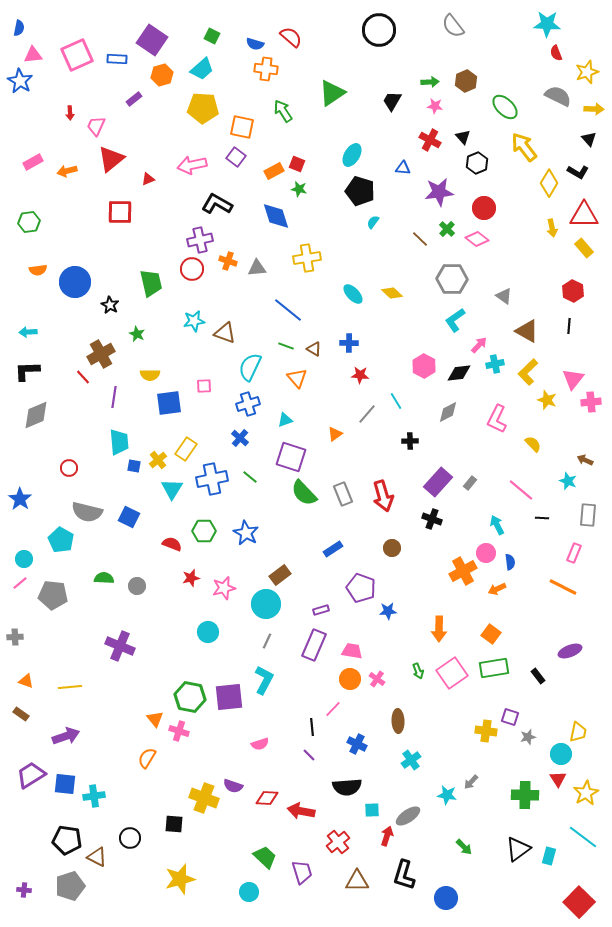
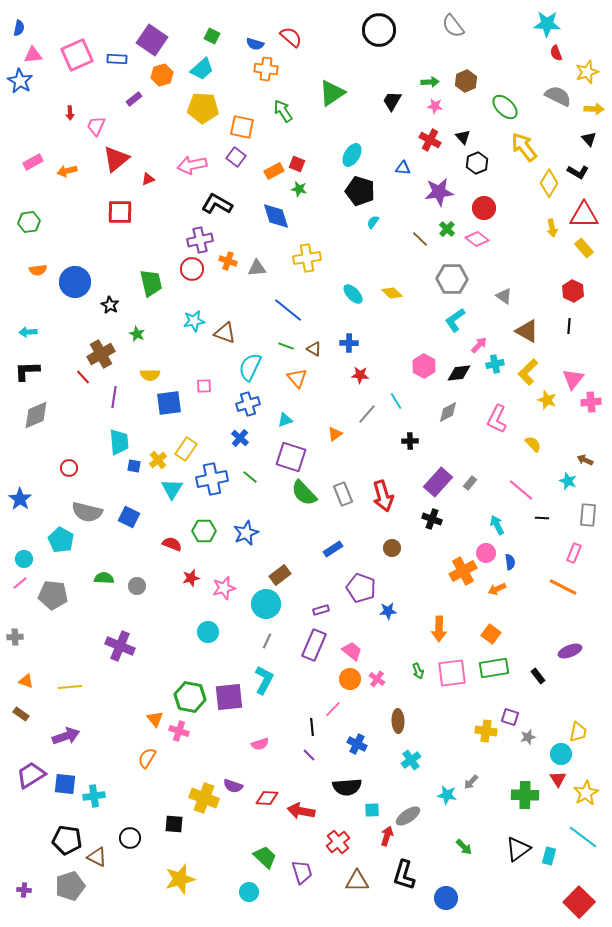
red triangle at (111, 159): moved 5 px right
blue star at (246, 533): rotated 20 degrees clockwise
pink trapezoid at (352, 651): rotated 30 degrees clockwise
pink square at (452, 673): rotated 28 degrees clockwise
